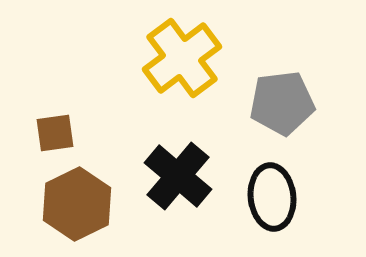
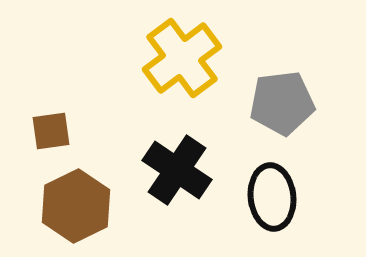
brown square: moved 4 px left, 2 px up
black cross: moved 1 px left, 6 px up; rotated 6 degrees counterclockwise
brown hexagon: moved 1 px left, 2 px down
